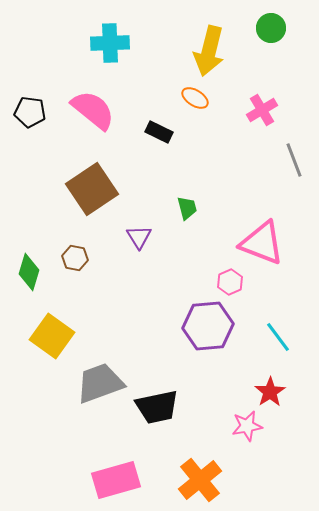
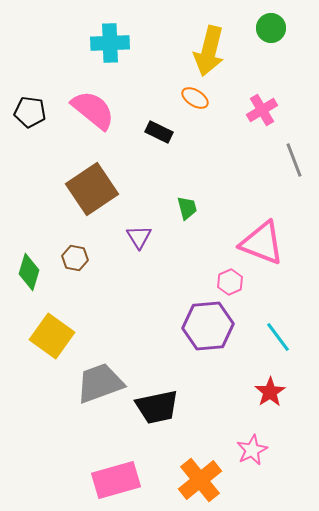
pink star: moved 5 px right, 24 px down; rotated 16 degrees counterclockwise
